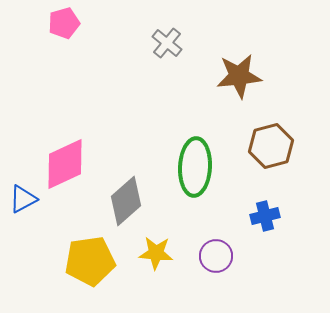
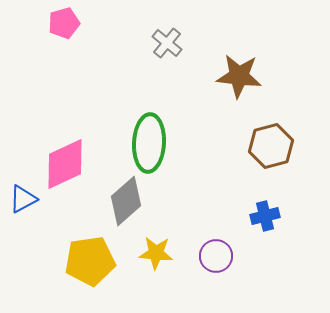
brown star: rotated 12 degrees clockwise
green ellipse: moved 46 px left, 24 px up
